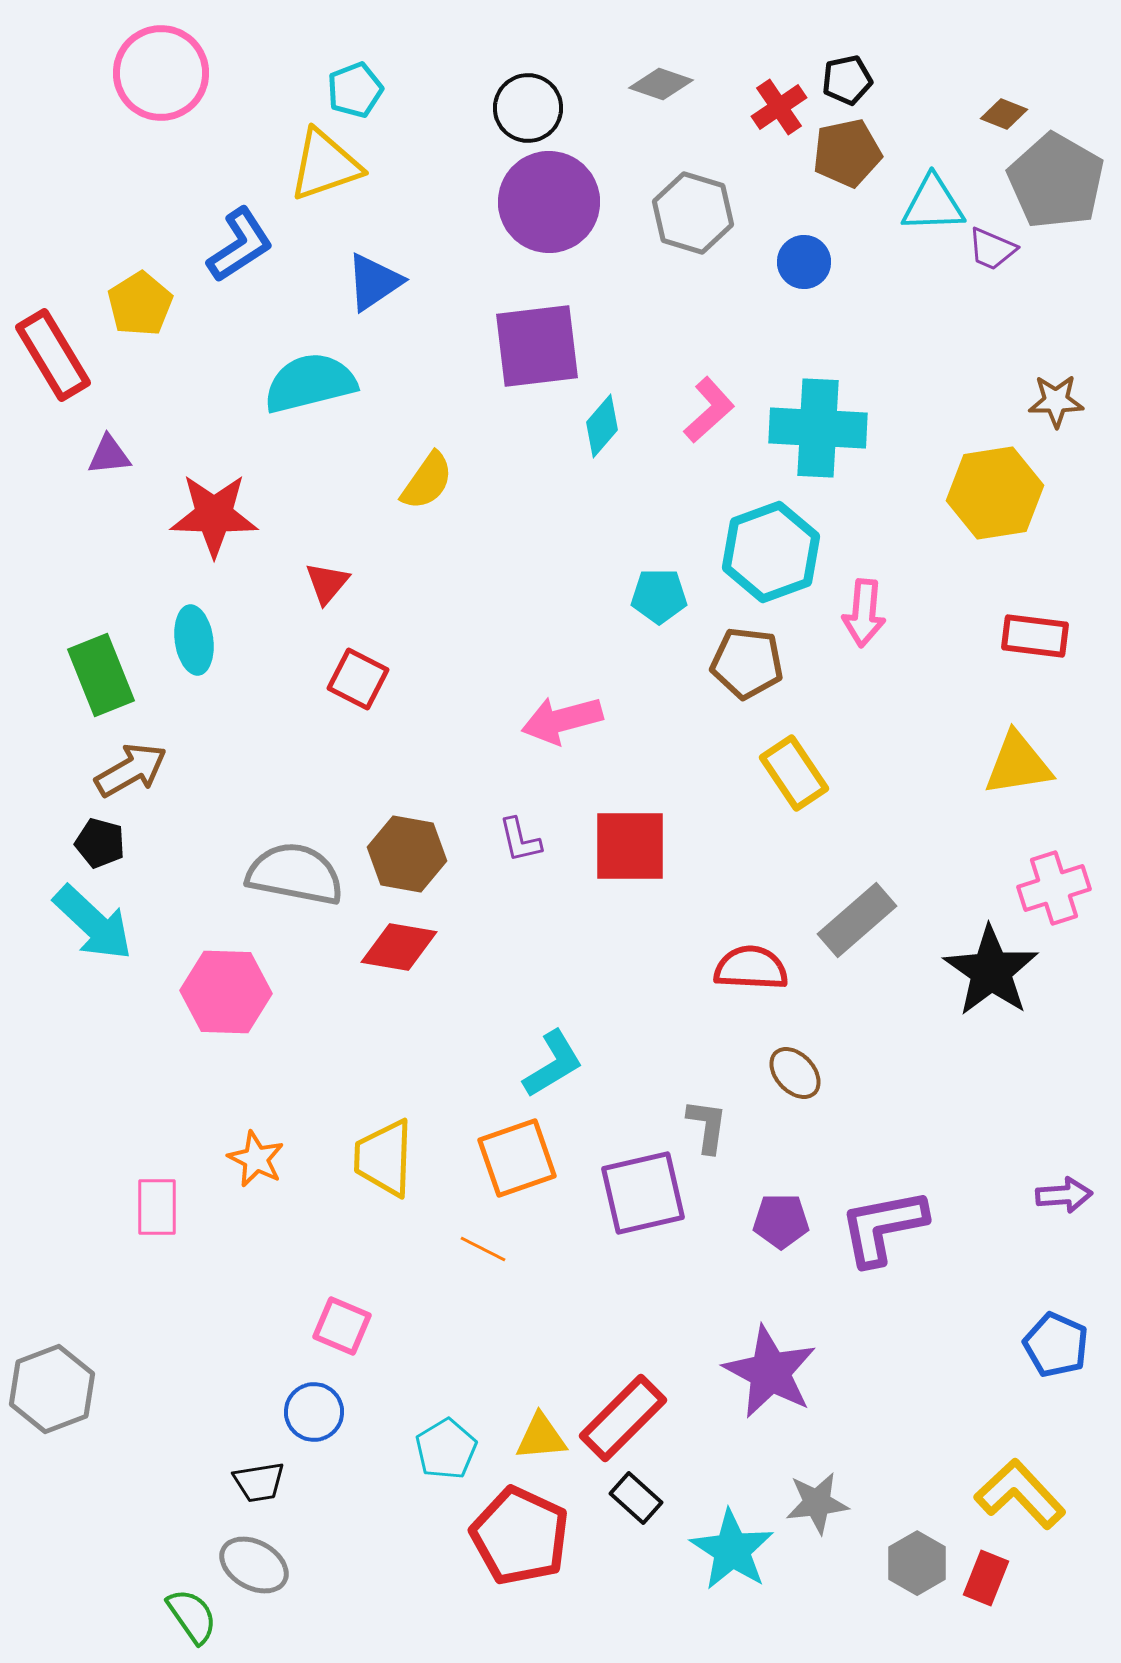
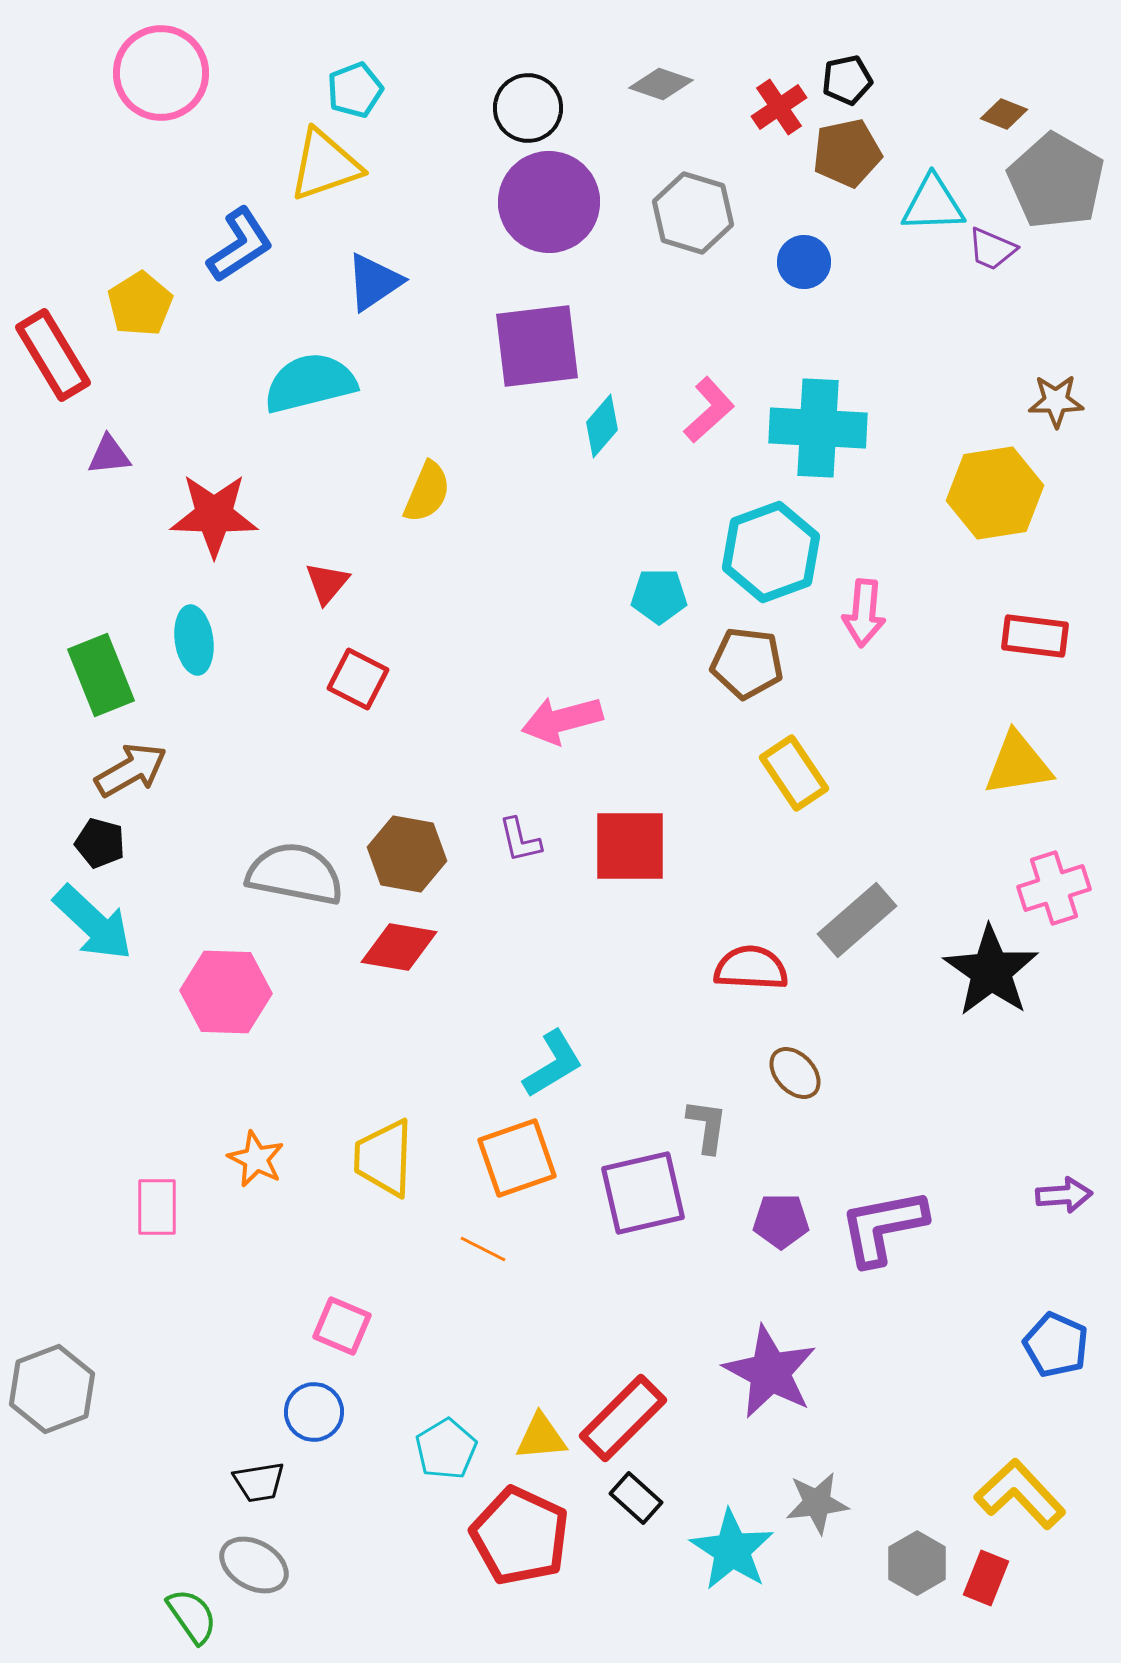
yellow semicircle at (427, 481): moved 11 px down; rotated 12 degrees counterclockwise
